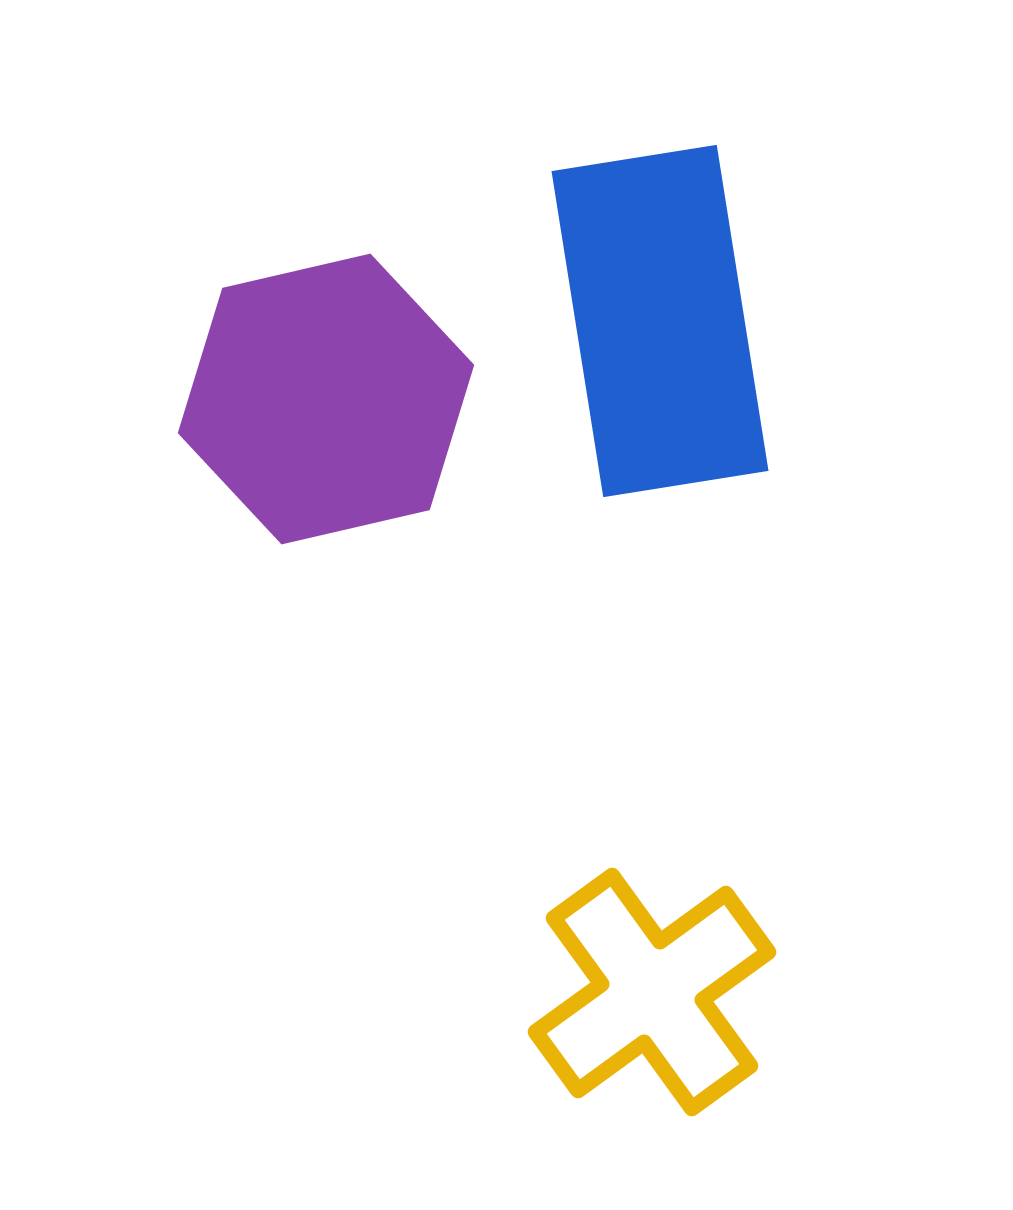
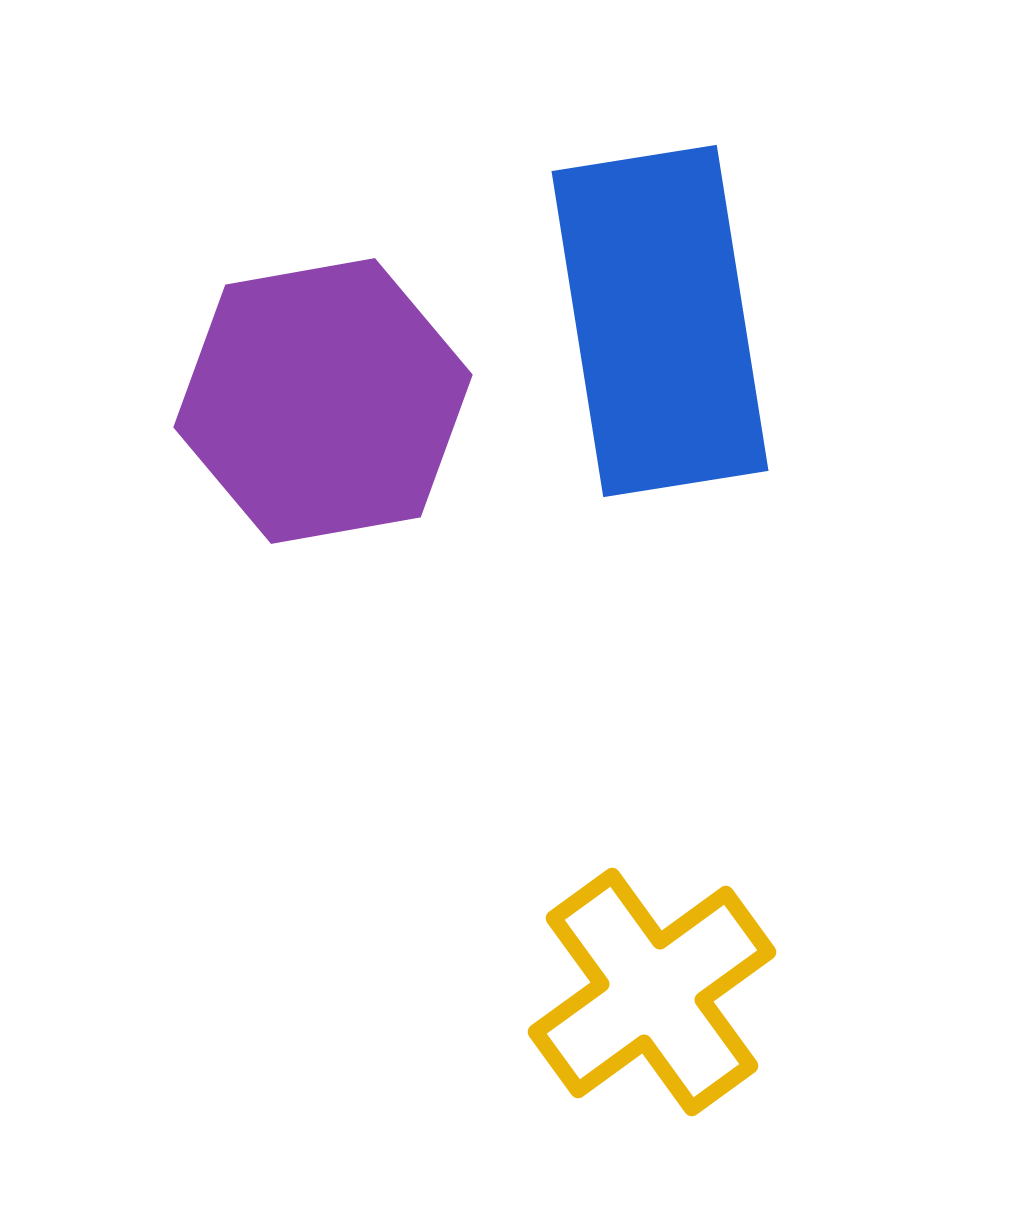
purple hexagon: moved 3 px left, 2 px down; rotated 3 degrees clockwise
